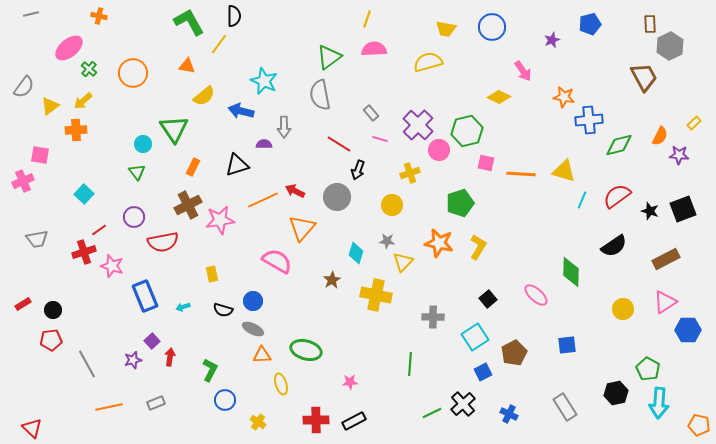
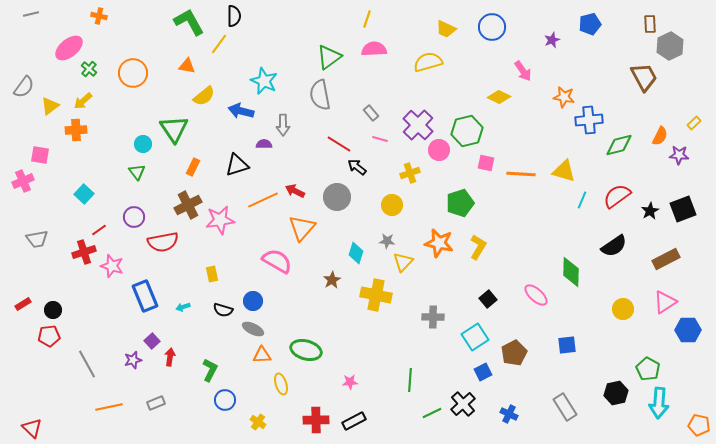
yellow trapezoid at (446, 29): rotated 15 degrees clockwise
gray arrow at (284, 127): moved 1 px left, 2 px up
black arrow at (358, 170): moved 1 px left, 3 px up; rotated 108 degrees clockwise
black star at (650, 211): rotated 24 degrees clockwise
red pentagon at (51, 340): moved 2 px left, 4 px up
green line at (410, 364): moved 16 px down
